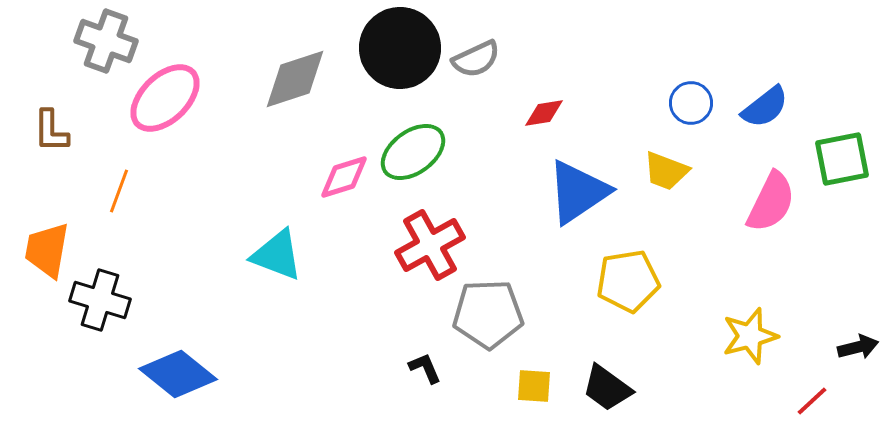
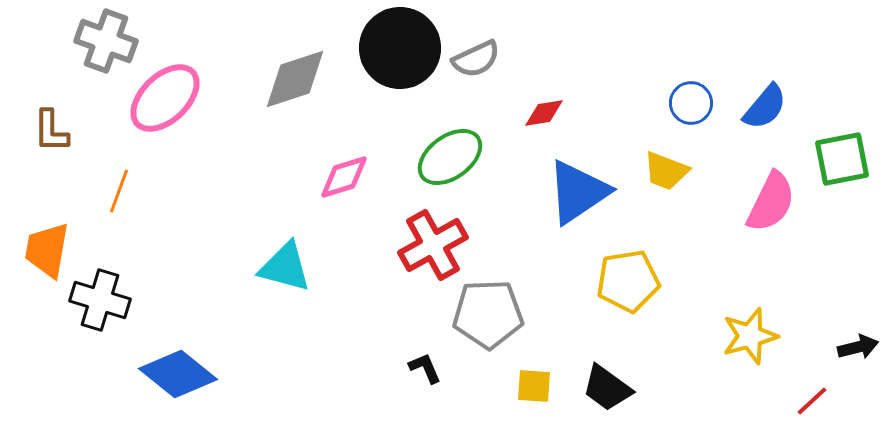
blue semicircle: rotated 12 degrees counterclockwise
green ellipse: moved 37 px right, 5 px down
red cross: moved 3 px right
cyan triangle: moved 8 px right, 12 px down; rotated 6 degrees counterclockwise
